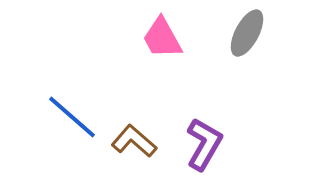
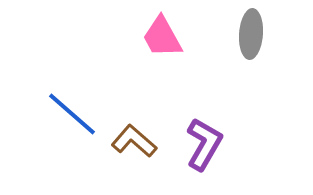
gray ellipse: moved 4 px right, 1 px down; rotated 24 degrees counterclockwise
pink trapezoid: moved 1 px up
blue line: moved 3 px up
